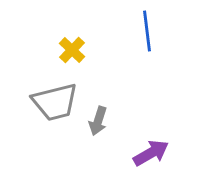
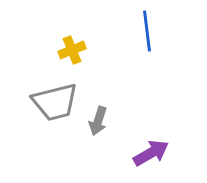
yellow cross: rotated 24 degrees clockwise
